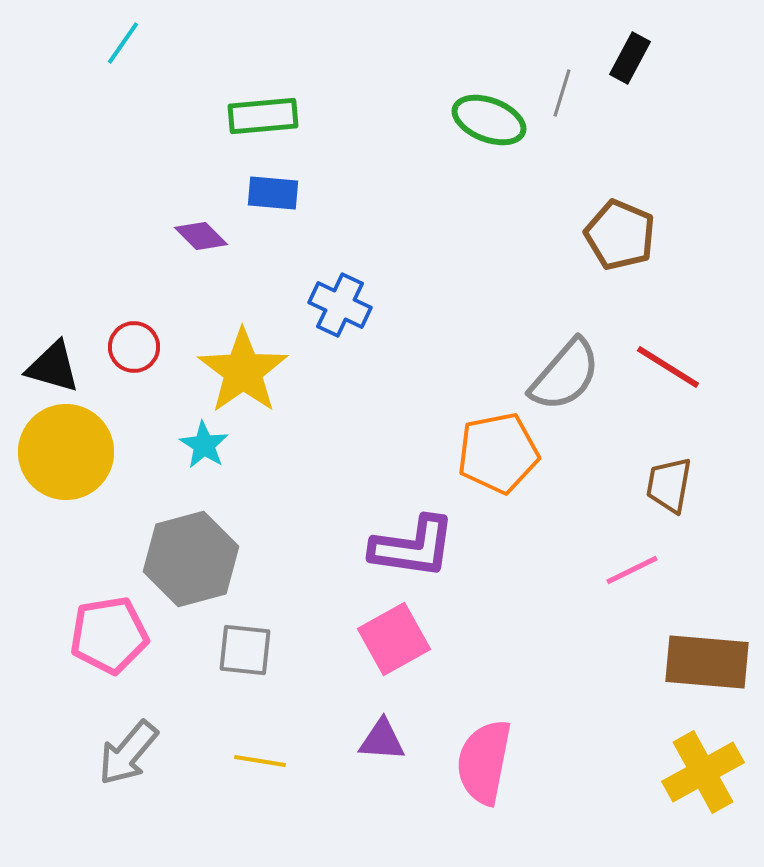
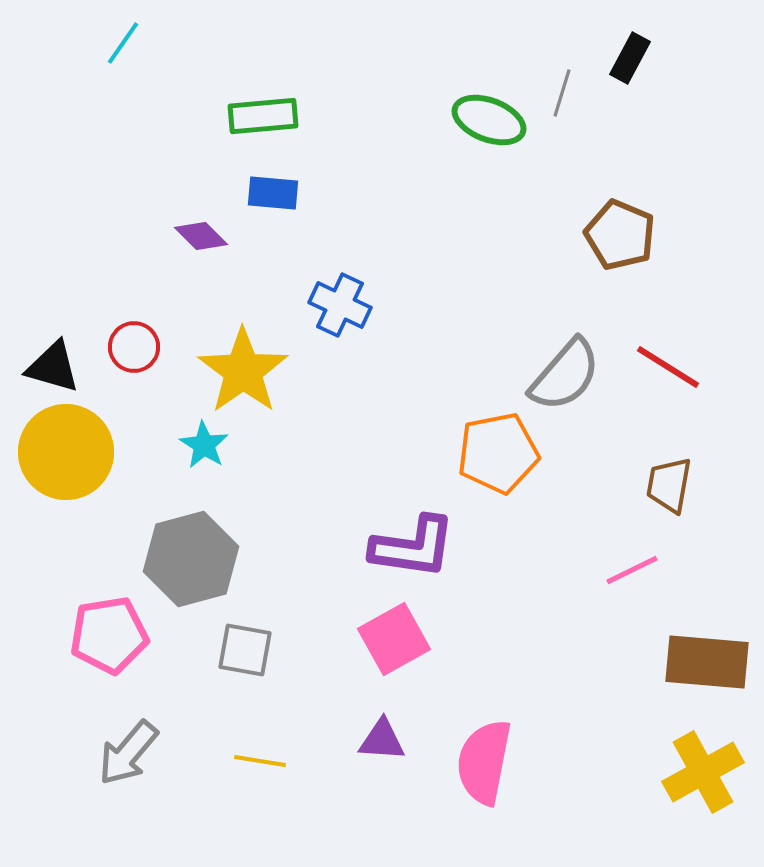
gray square: rotated 4 degrees clockwise
